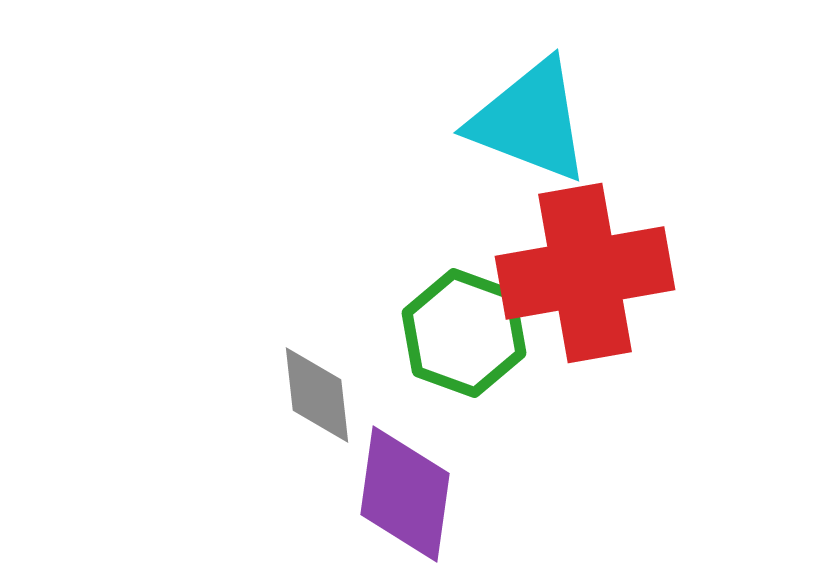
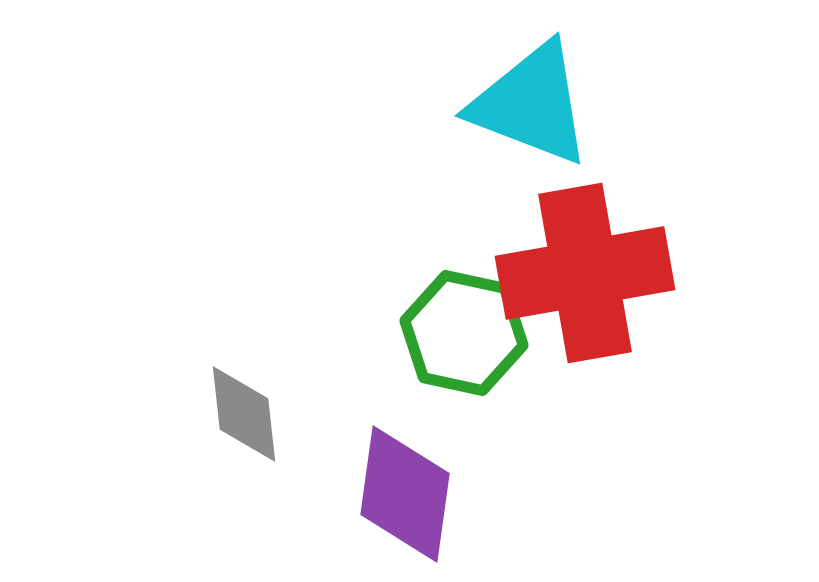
cyan triangle: moved 1 px right, 17 px up
green hexagon: rotated 8 degrees counterclockwise
gray diamond: moved 73 px left, 19 px down
